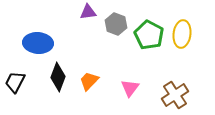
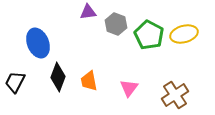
yellow ellipse: moved 2 px right; rotated 68 degrees clockwise
blue ellipse: rotated 64 degrees clockwise
orange trapezoid: rotated 55 degrees counterclockwise
pink triangle: moved 1 px left
